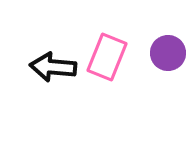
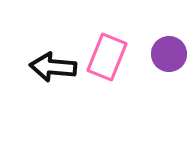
purple circle: moved 1 px right, 1 px down
